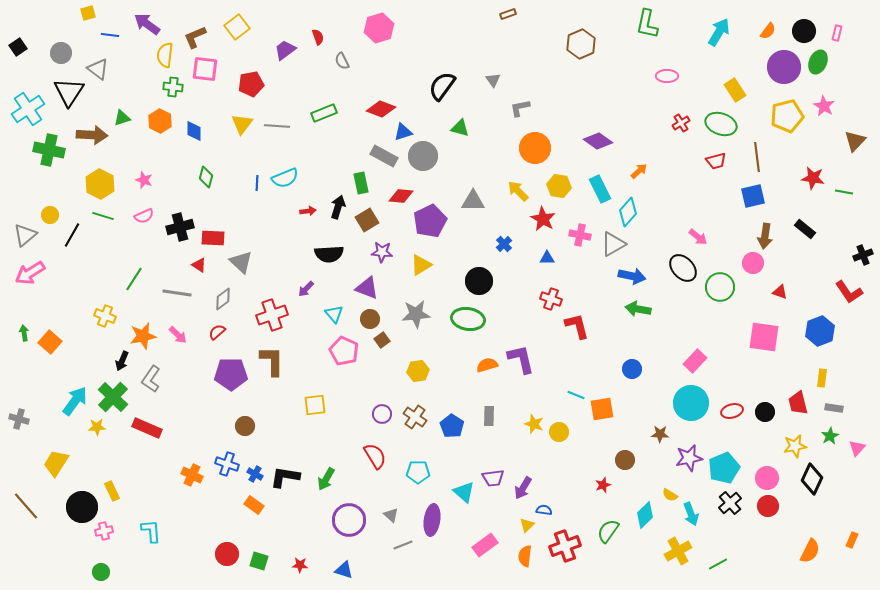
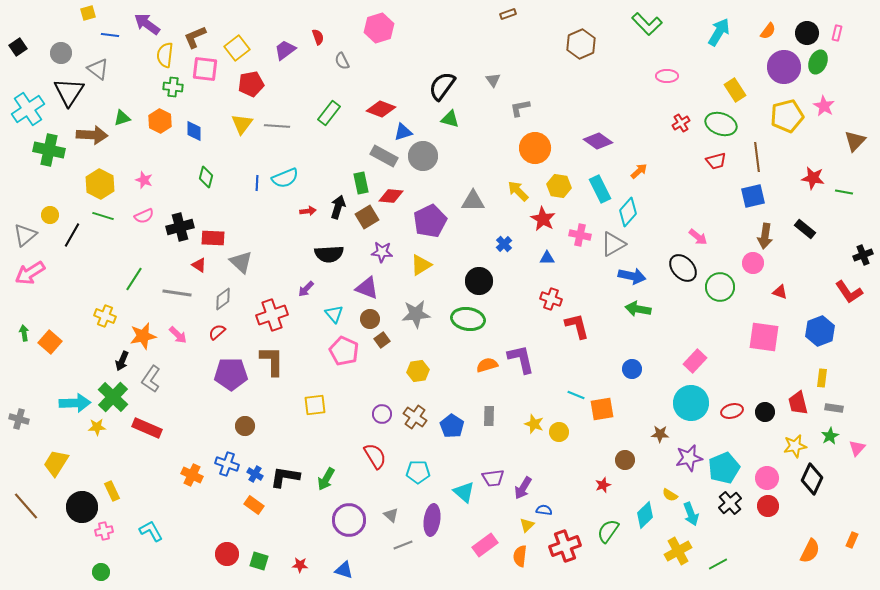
green L-shape at (647, 24): rotated 56 degrees counterclockwise
yellow square at (237, 27): moved 21 px down
black circle at (804, 31): moved 3 px right, 2 px down
green rectangle at (324, 113): moved 5 px right; rotated 30 degrees counterclockwise
green triangle at (460, 128): moved 10 px left, 9 px up
red diamond at (401, 196): moved 10 px left
brown square at (367, 220): moved 3 px up
cyan arrow at (75, 401): moved 2 px down; rotated 52 degrees clockwise
cyan L-shape at (151, 531): rotated 25 degrees counterclockwise
orange semicircle at (525, 556): moved 5 px left
